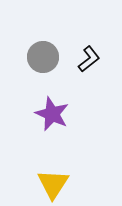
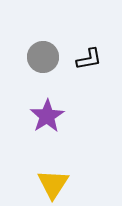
black L-shape: rotated 28 degrees clockwise
purple star: moved 5 px left, 2 px down; rotated 16 degrees clockwise
